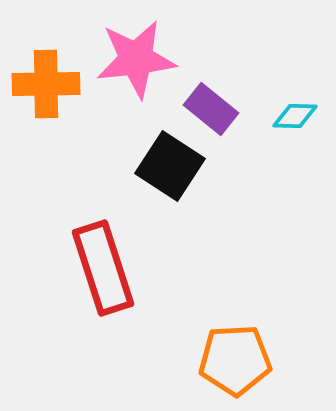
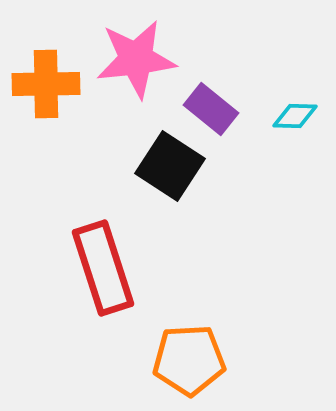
orange pentagon: moved 46 px left
